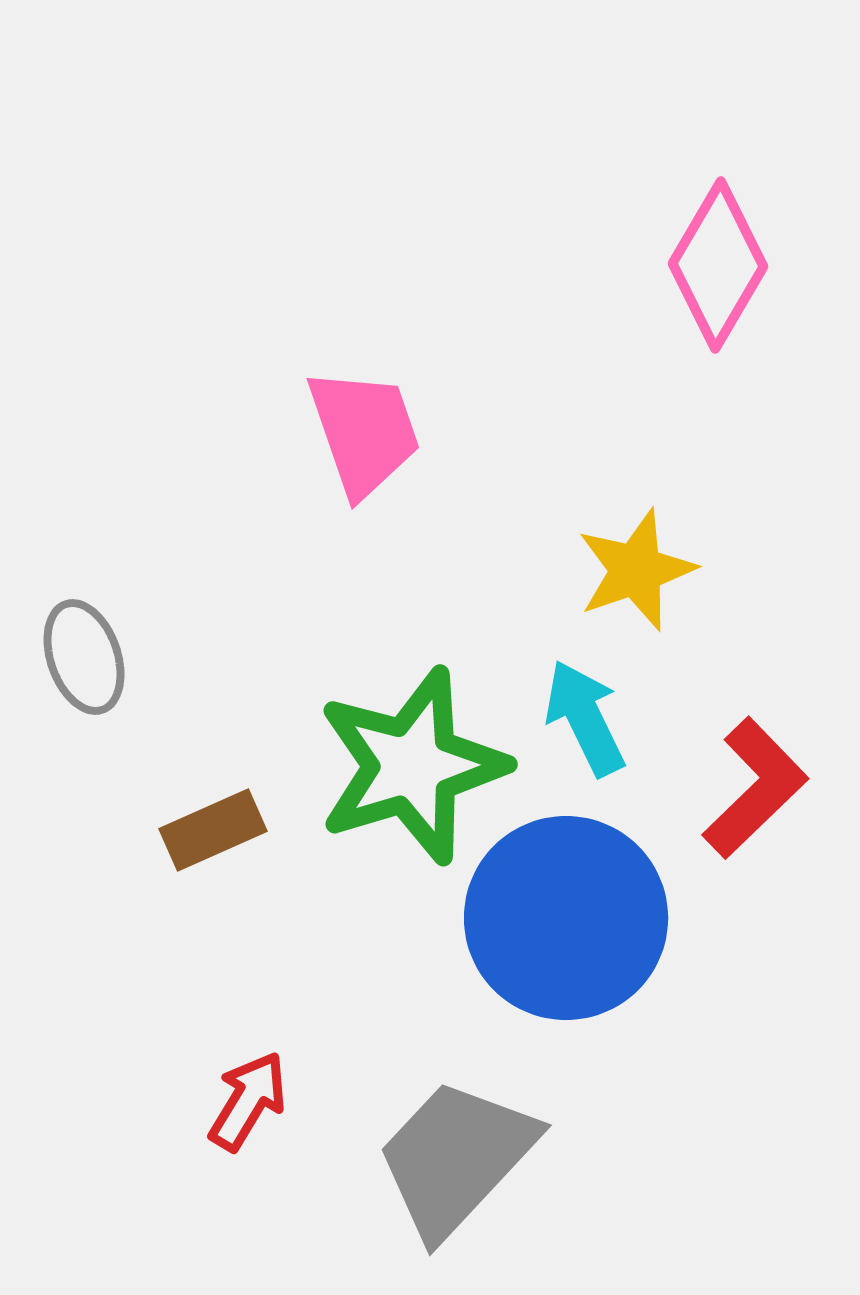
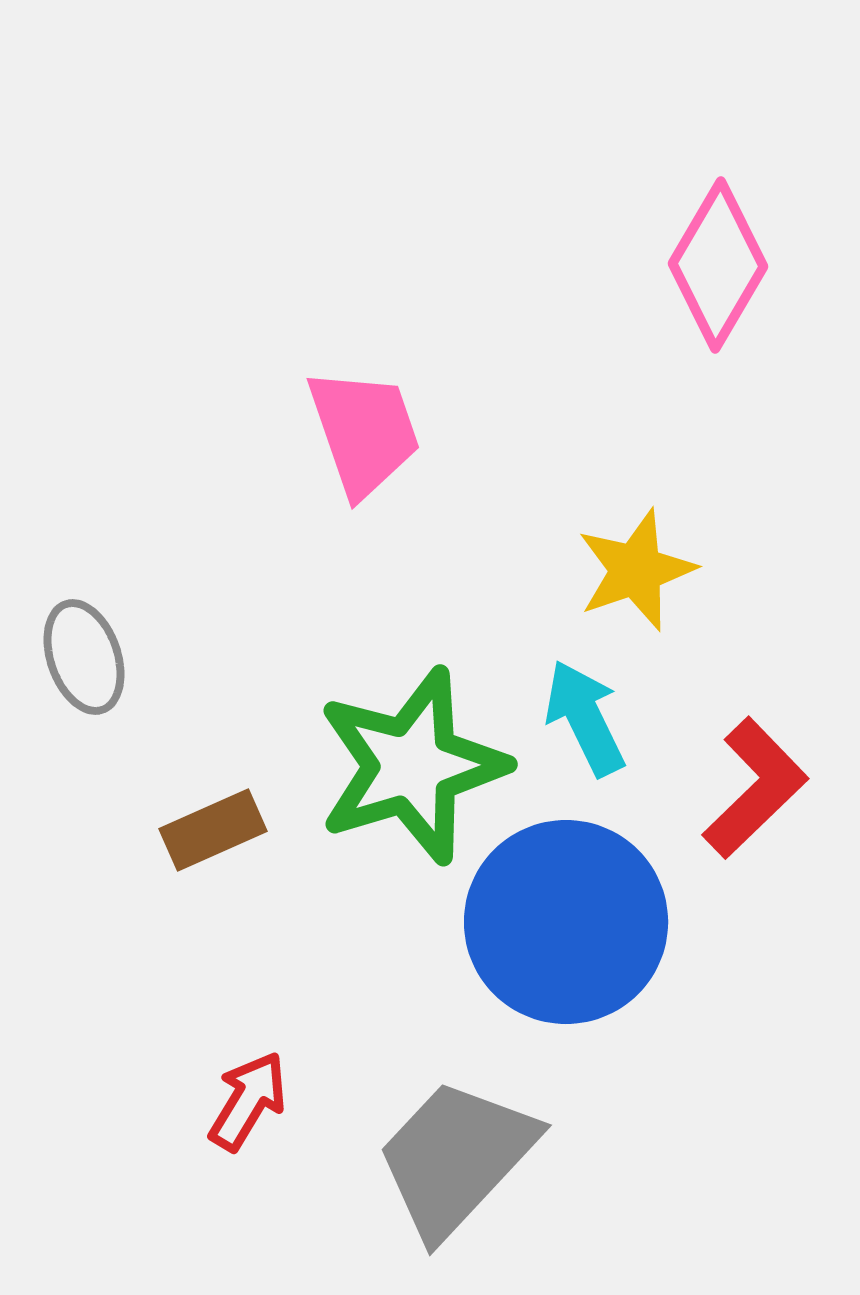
blue circle: moved 4 px down
